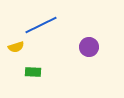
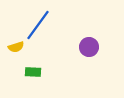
blue line: moved 3 px left; rotated 28 degrees counterclockwise
